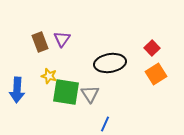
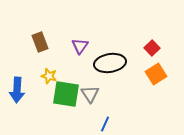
purple triangle: moved 18 px right, 7 px down
green square: moved 2 px down
